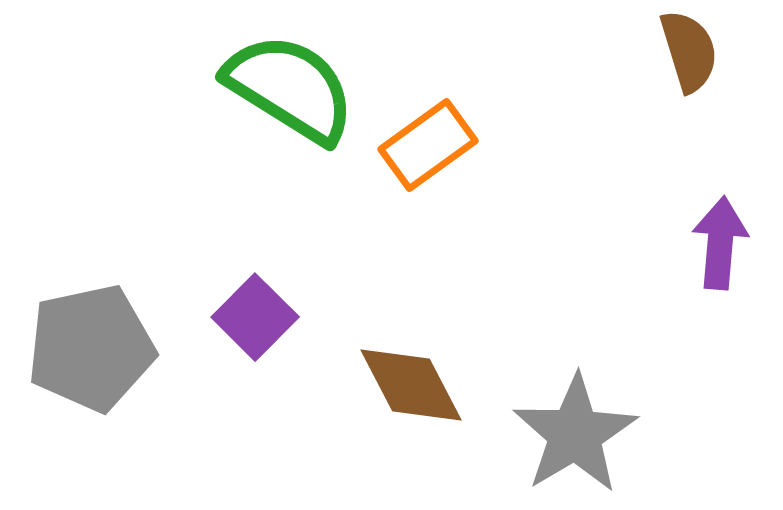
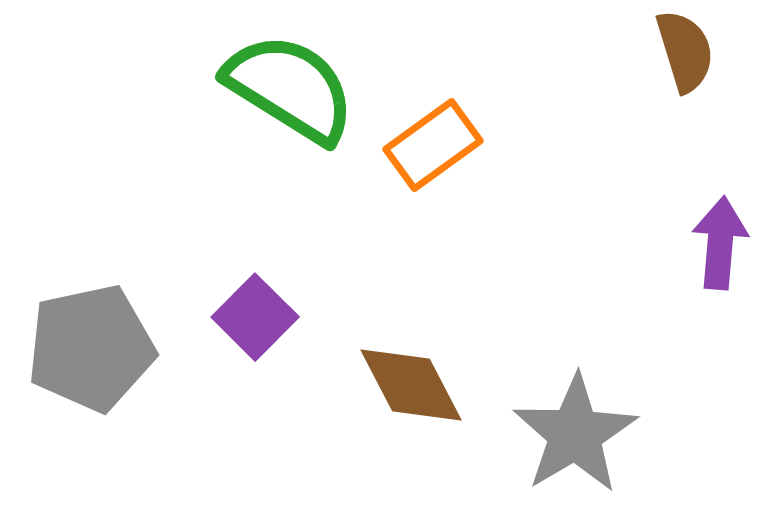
brown semicircle: moved 4 px left
orange rectangle: moved 5 px right
